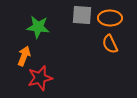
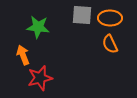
orange arrow: moved 1 px left, 1 px up; rotated 42 degrees counterclockwise
